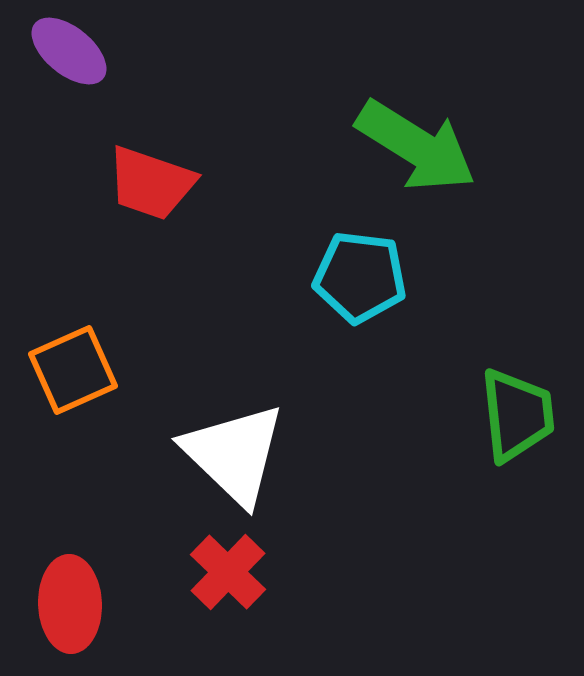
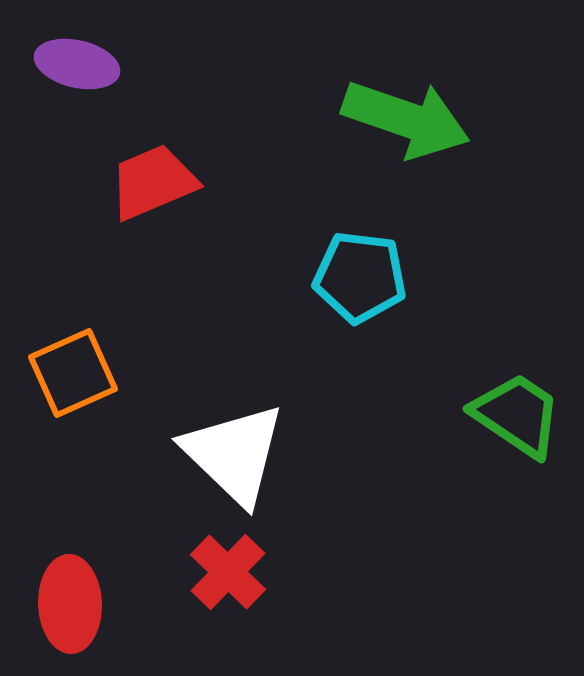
purple ellipse: moved 8 px right, 13 px down; rotated 26 degrees counterclockwise
green arrow: moved 10 px left, 27 px up; rotated 13 degrees counterclockwise
red trapezoid: moved 2 px right, 1 px up; rotated 138 degrees clockwise
orange square: moved 3 px down
green trapezoid: rotated 50 degrees counterclockwise
